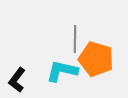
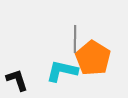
orange pentagon: moved 3 px left, 1 px up; rotated 16 degrees clockwise
black L-shape: rotated 125 degrees clockwise
